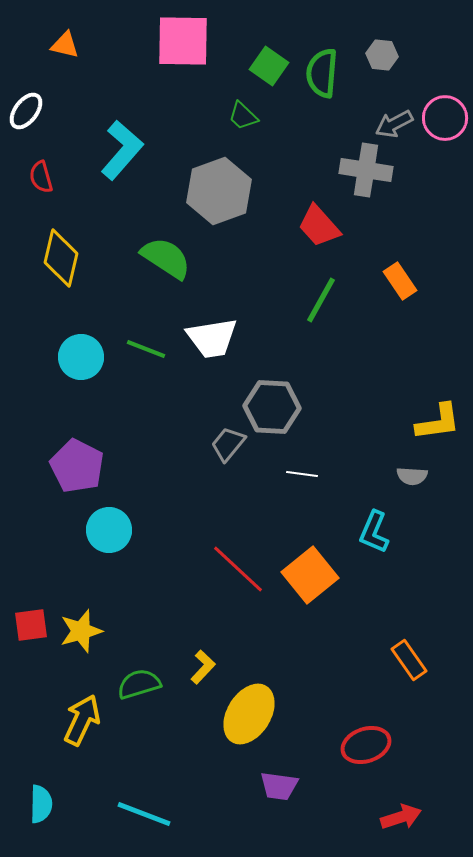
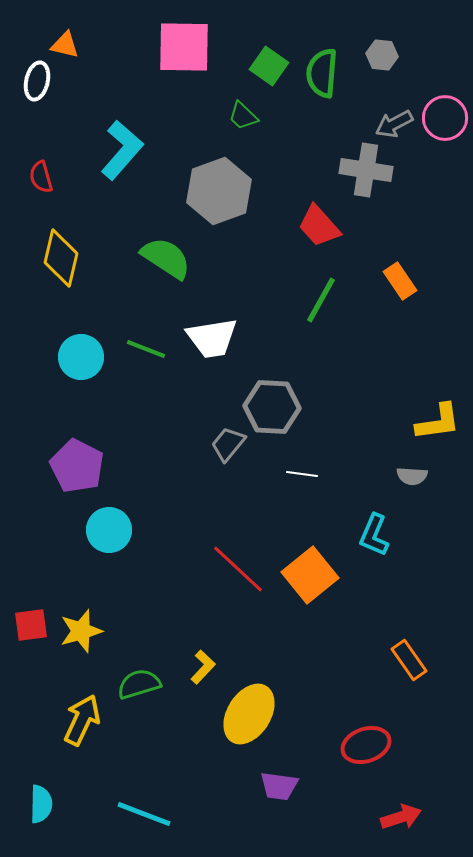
pink square at (183, 41): moved 1 px right, 6 px down
white ellipse at (26, 111): moved 11 px right, 30 px up; rotated 24 degrees counterclockwise
cyan L-shape at (374, 532): moved 3 px down
